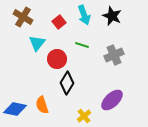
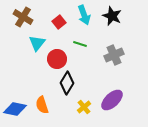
green line: moved 2 px left, 1 px up
yellow cross: moved 9 px up
